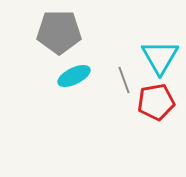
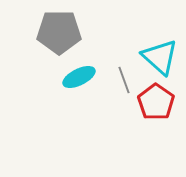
cyan triangle: rotated 18 degrees counterclockwise
cyan ellipse: moved 5 px right, 1 px down
red pentagon: rotated 27 degrees counterclockwise
